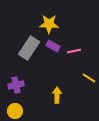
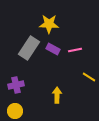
purple rectangle: moved 3 px down
pink line: moved 1 px right, 1 px up
yellow line: moved 1 px up
